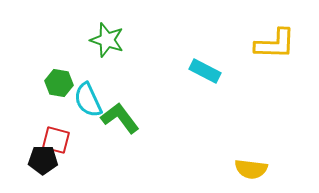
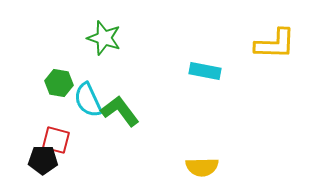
green star: moved 3 px left, 2 px up
cyan rectangle: rotated 16 degrees counterclockwise
green L-shape: moved 7 px up
yellow semicircle: moved 49 px left, 2 px up; rotated 8 degrees counterclockwise
